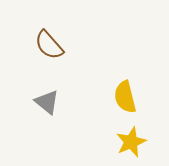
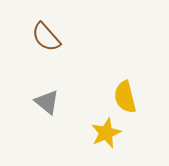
brown semicircle: moved 3 px left, 8 px up
yellow star: moved 25 px left, 9 px up
